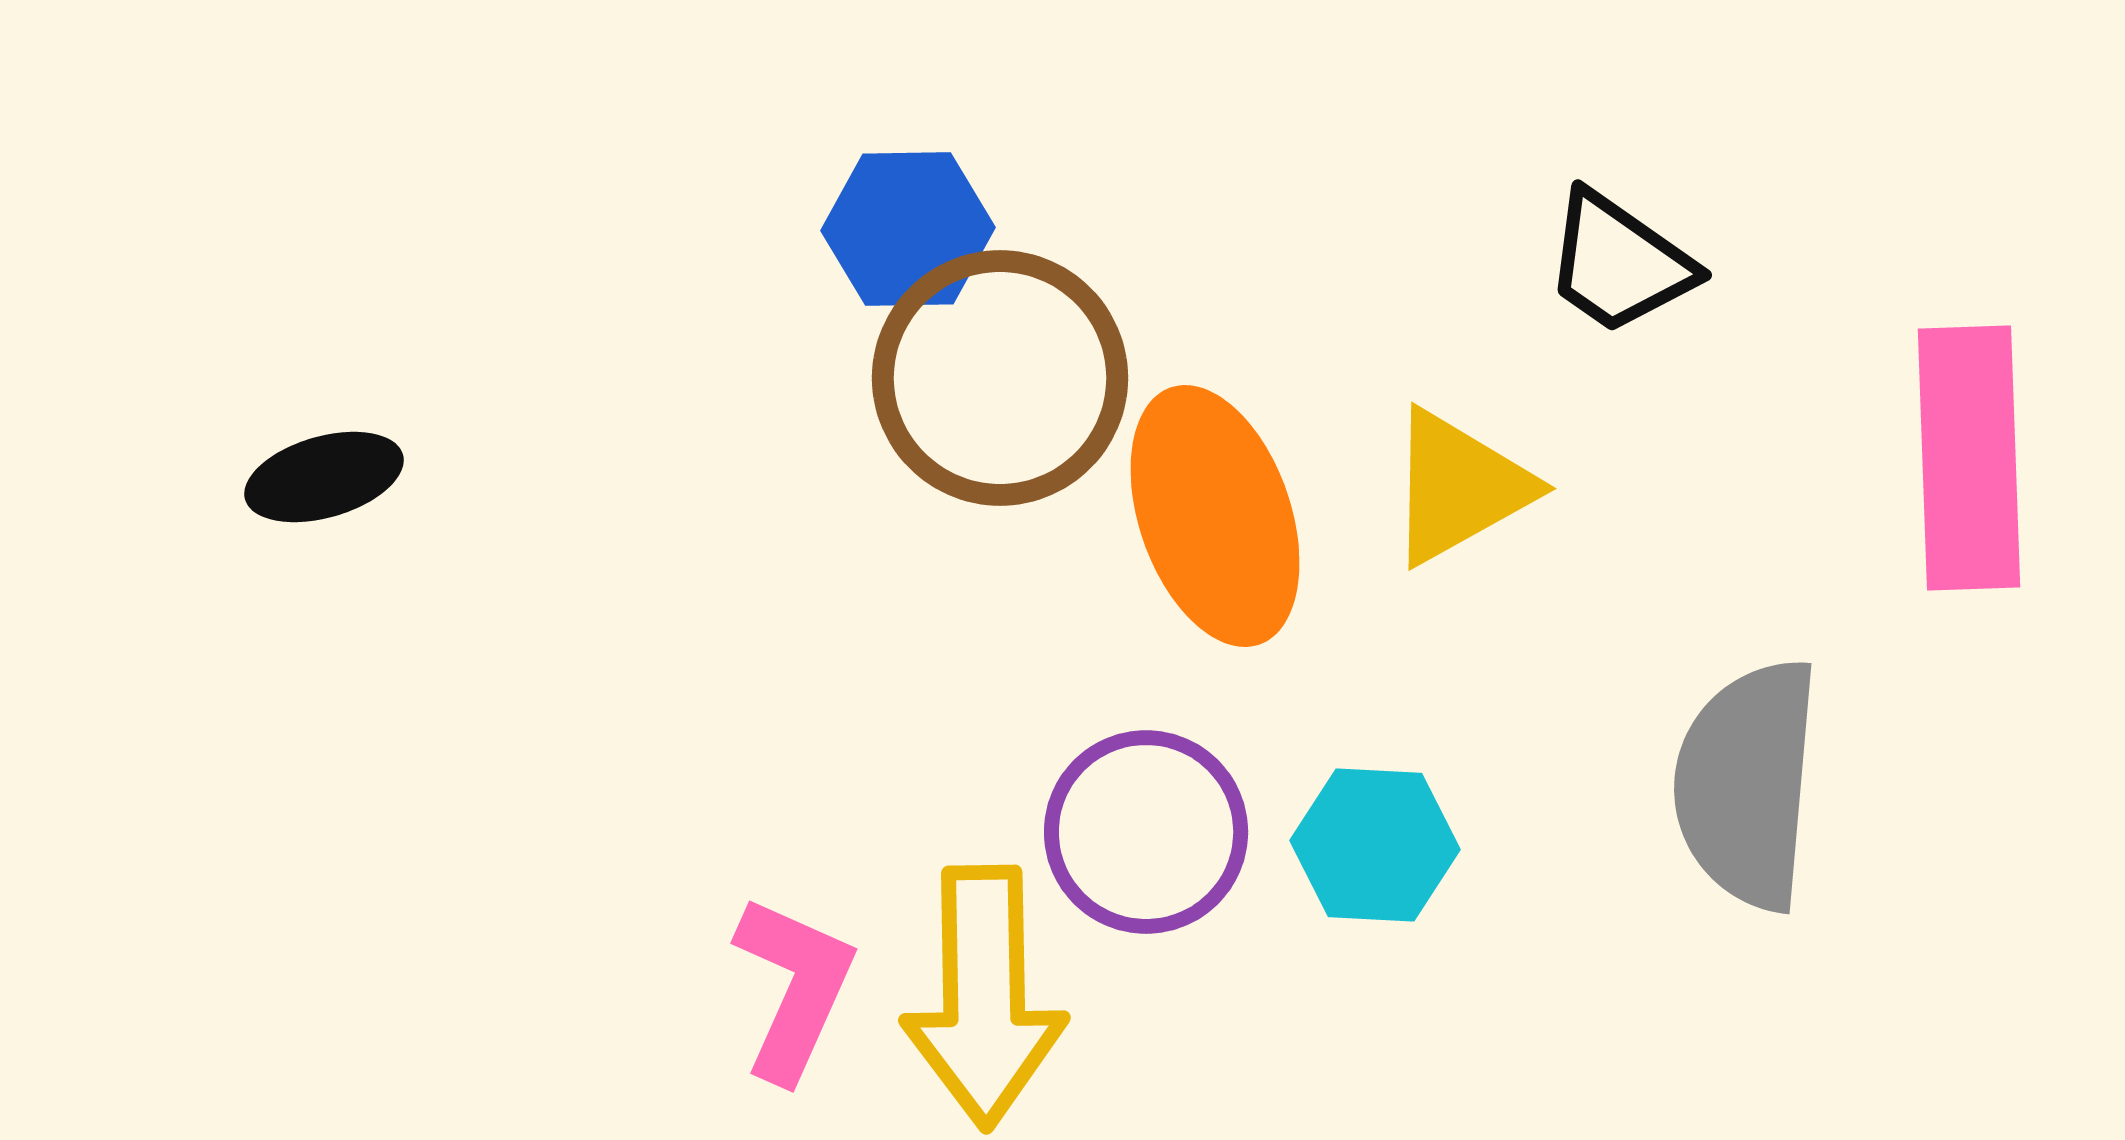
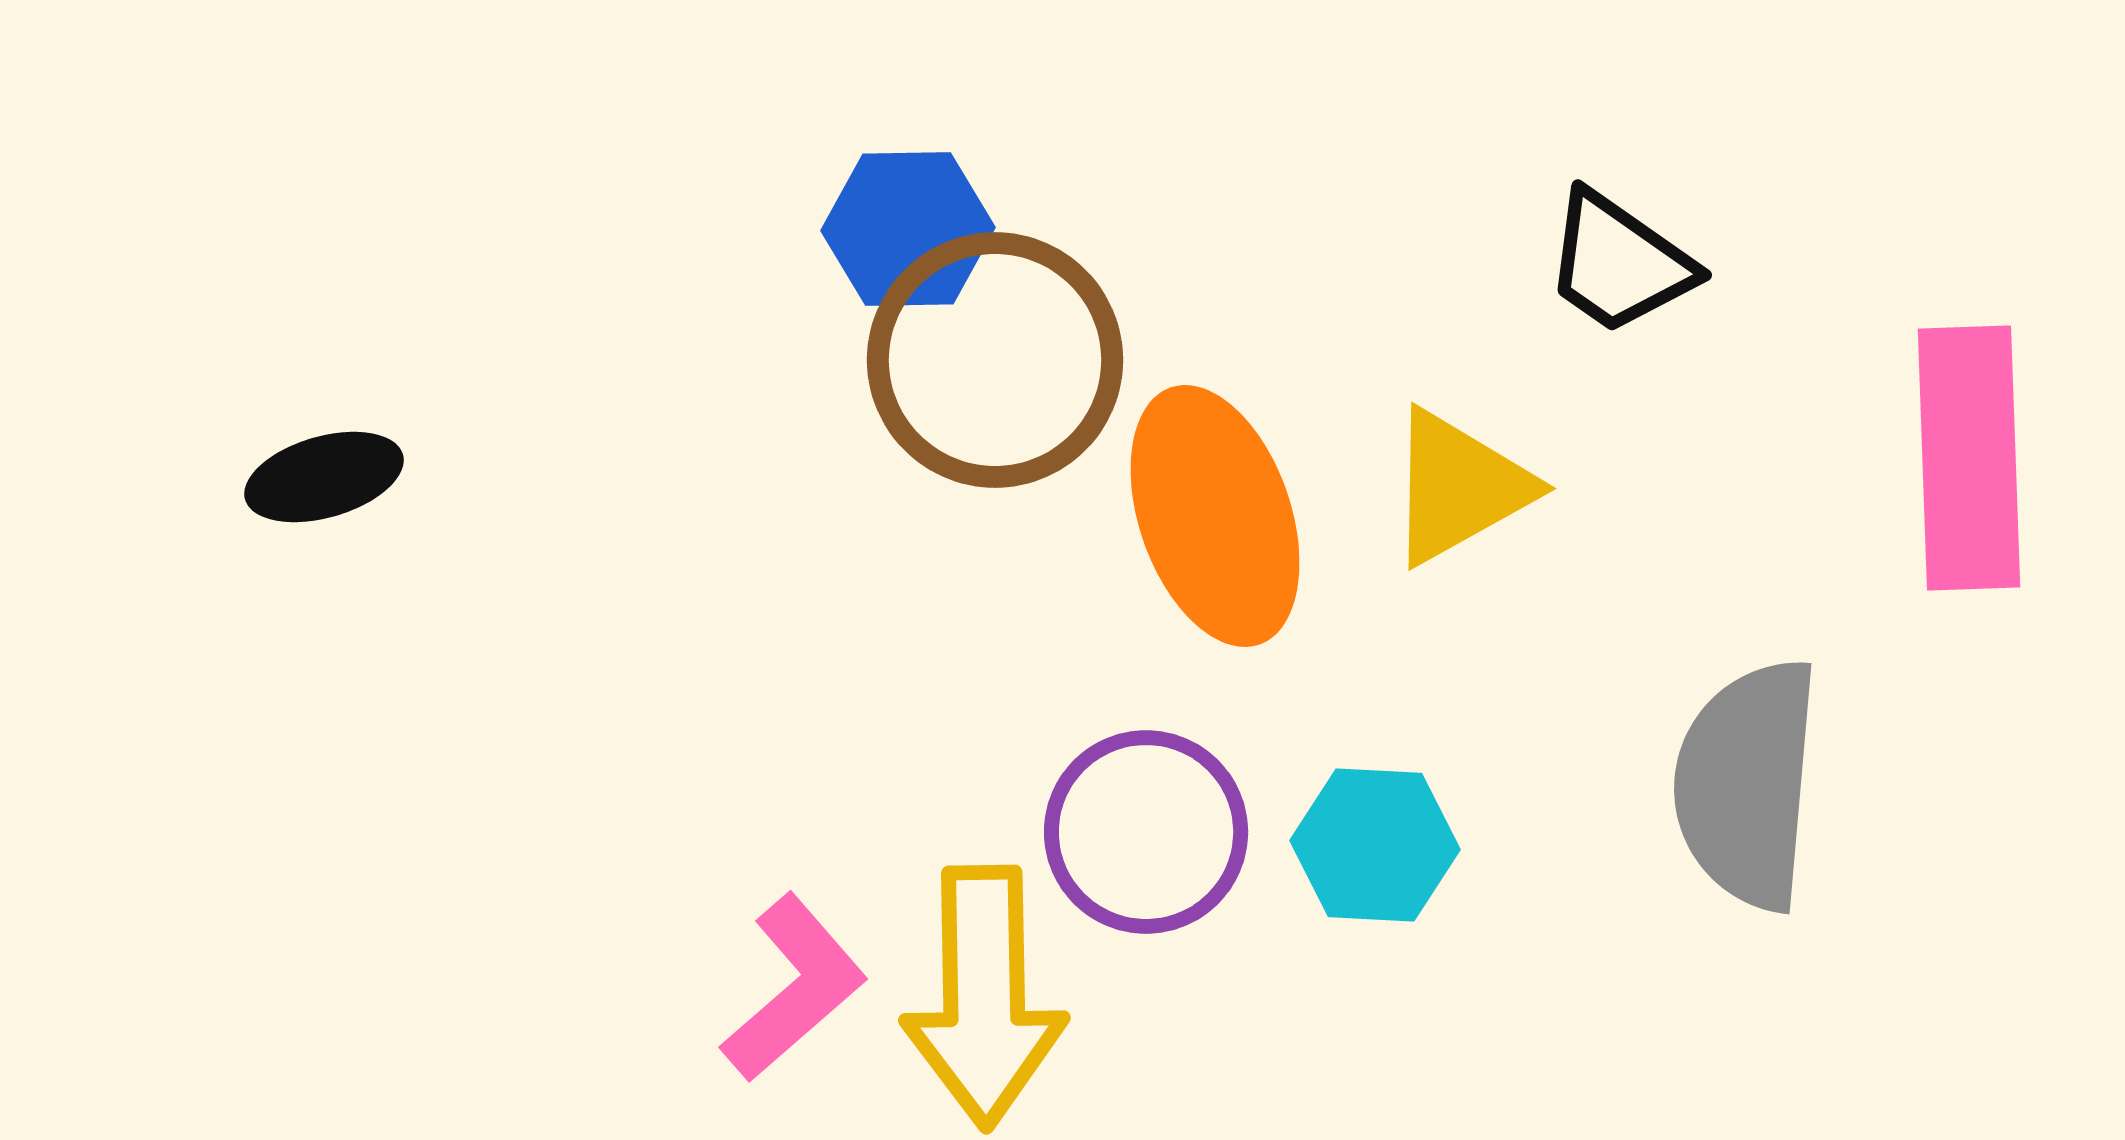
brown circle: moved 5 px left, 18 px up
pink L-shape: rotated 25 degrees clockwise
